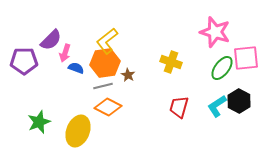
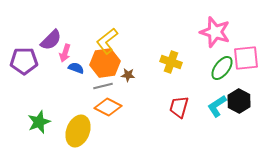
brown star: rotated 24 degrees counterclockwise
